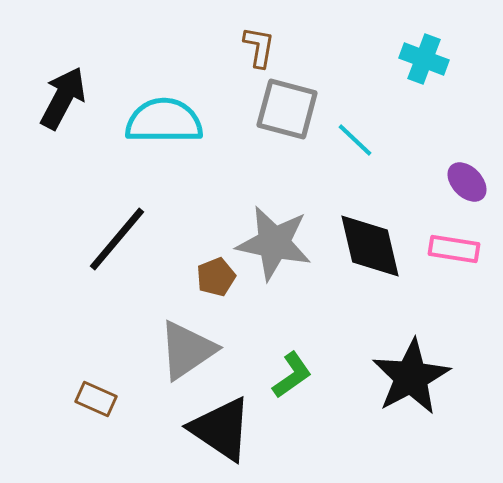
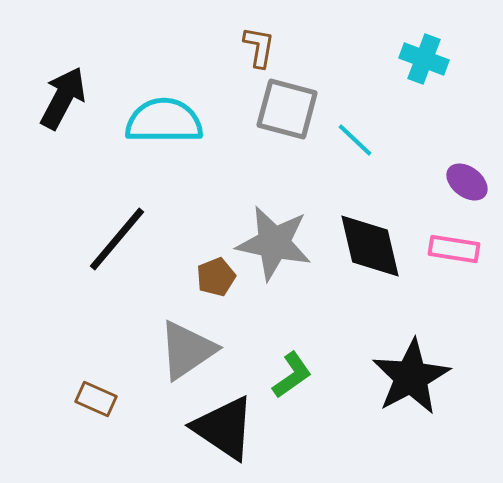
purple ellipse: rotated 9 degrees counterclockwise
black triangle: moved 3 px right, 1 px up
